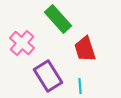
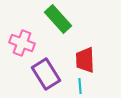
pink cross: rotated 20 degrees counterclockwise
red trapezoid: moved 11 px down; rotated 16 degrees clockwise
purple rectangle: moved 2 px left, 2 px up
